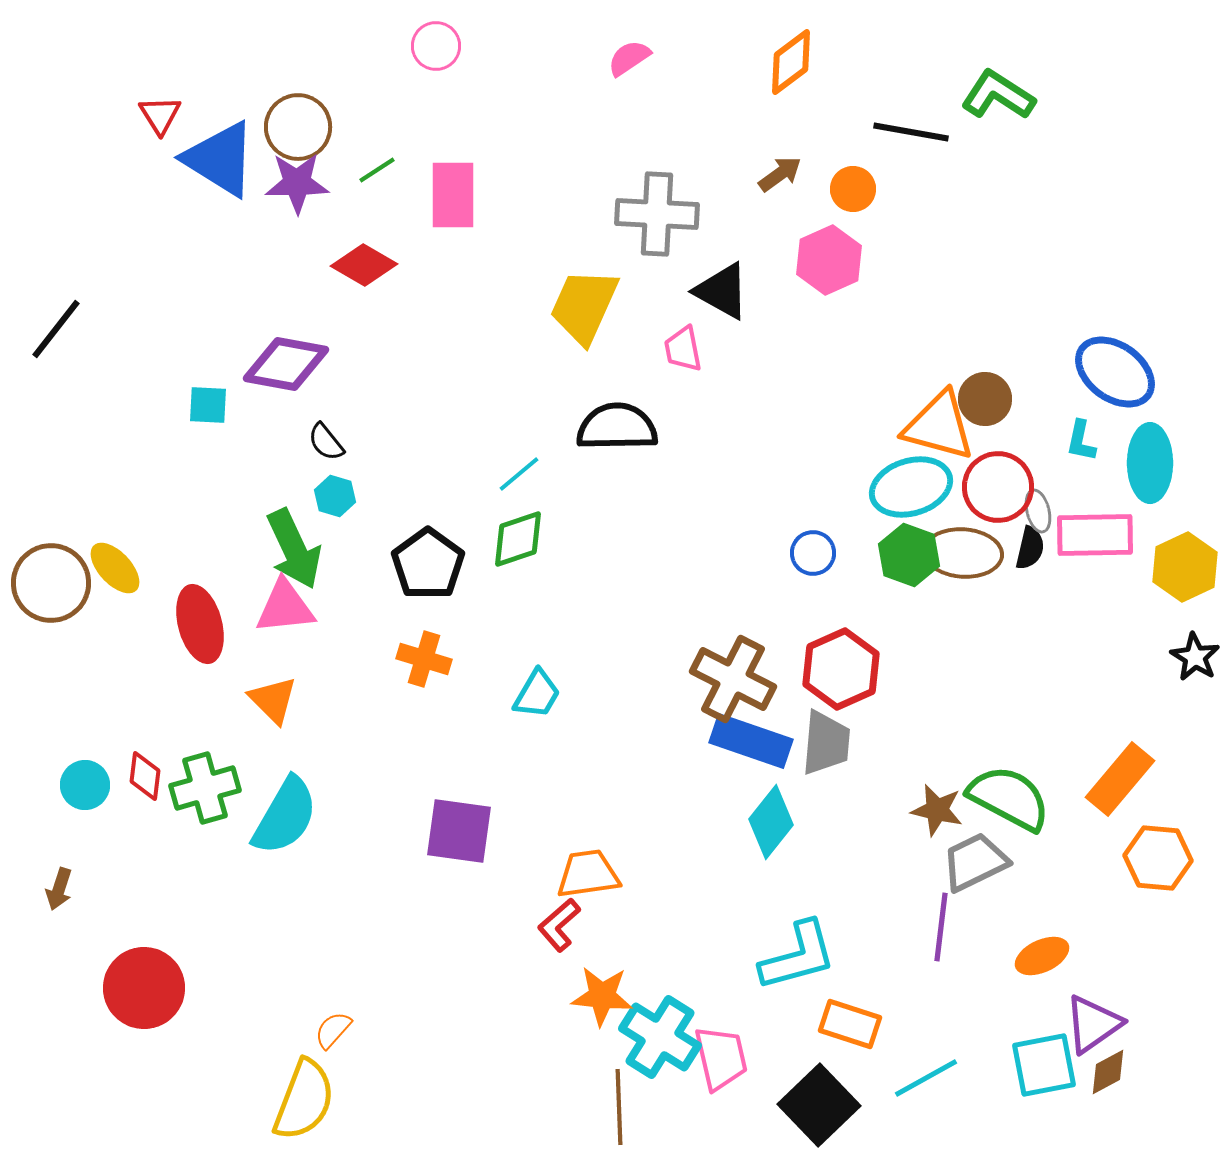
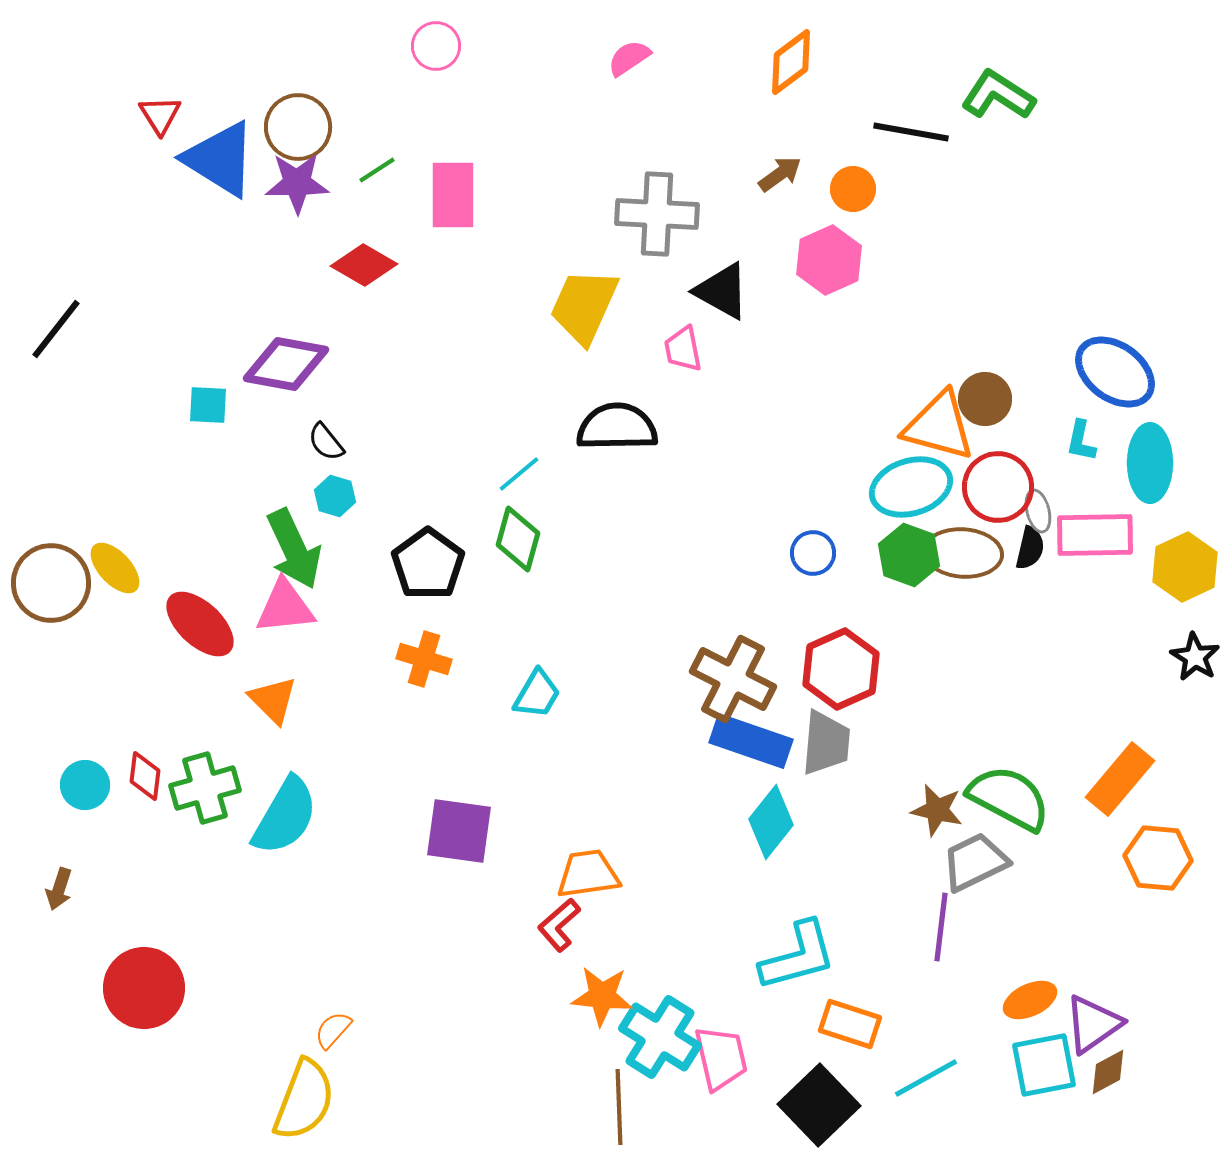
green diamond at (518, 539): rotated 56 degrees counterclockwise
red ellipse at (200, 624): rotated 32 degrees counterclockwise
orange ellipse at (1042, 956): moved 12 px left, 44 px down
